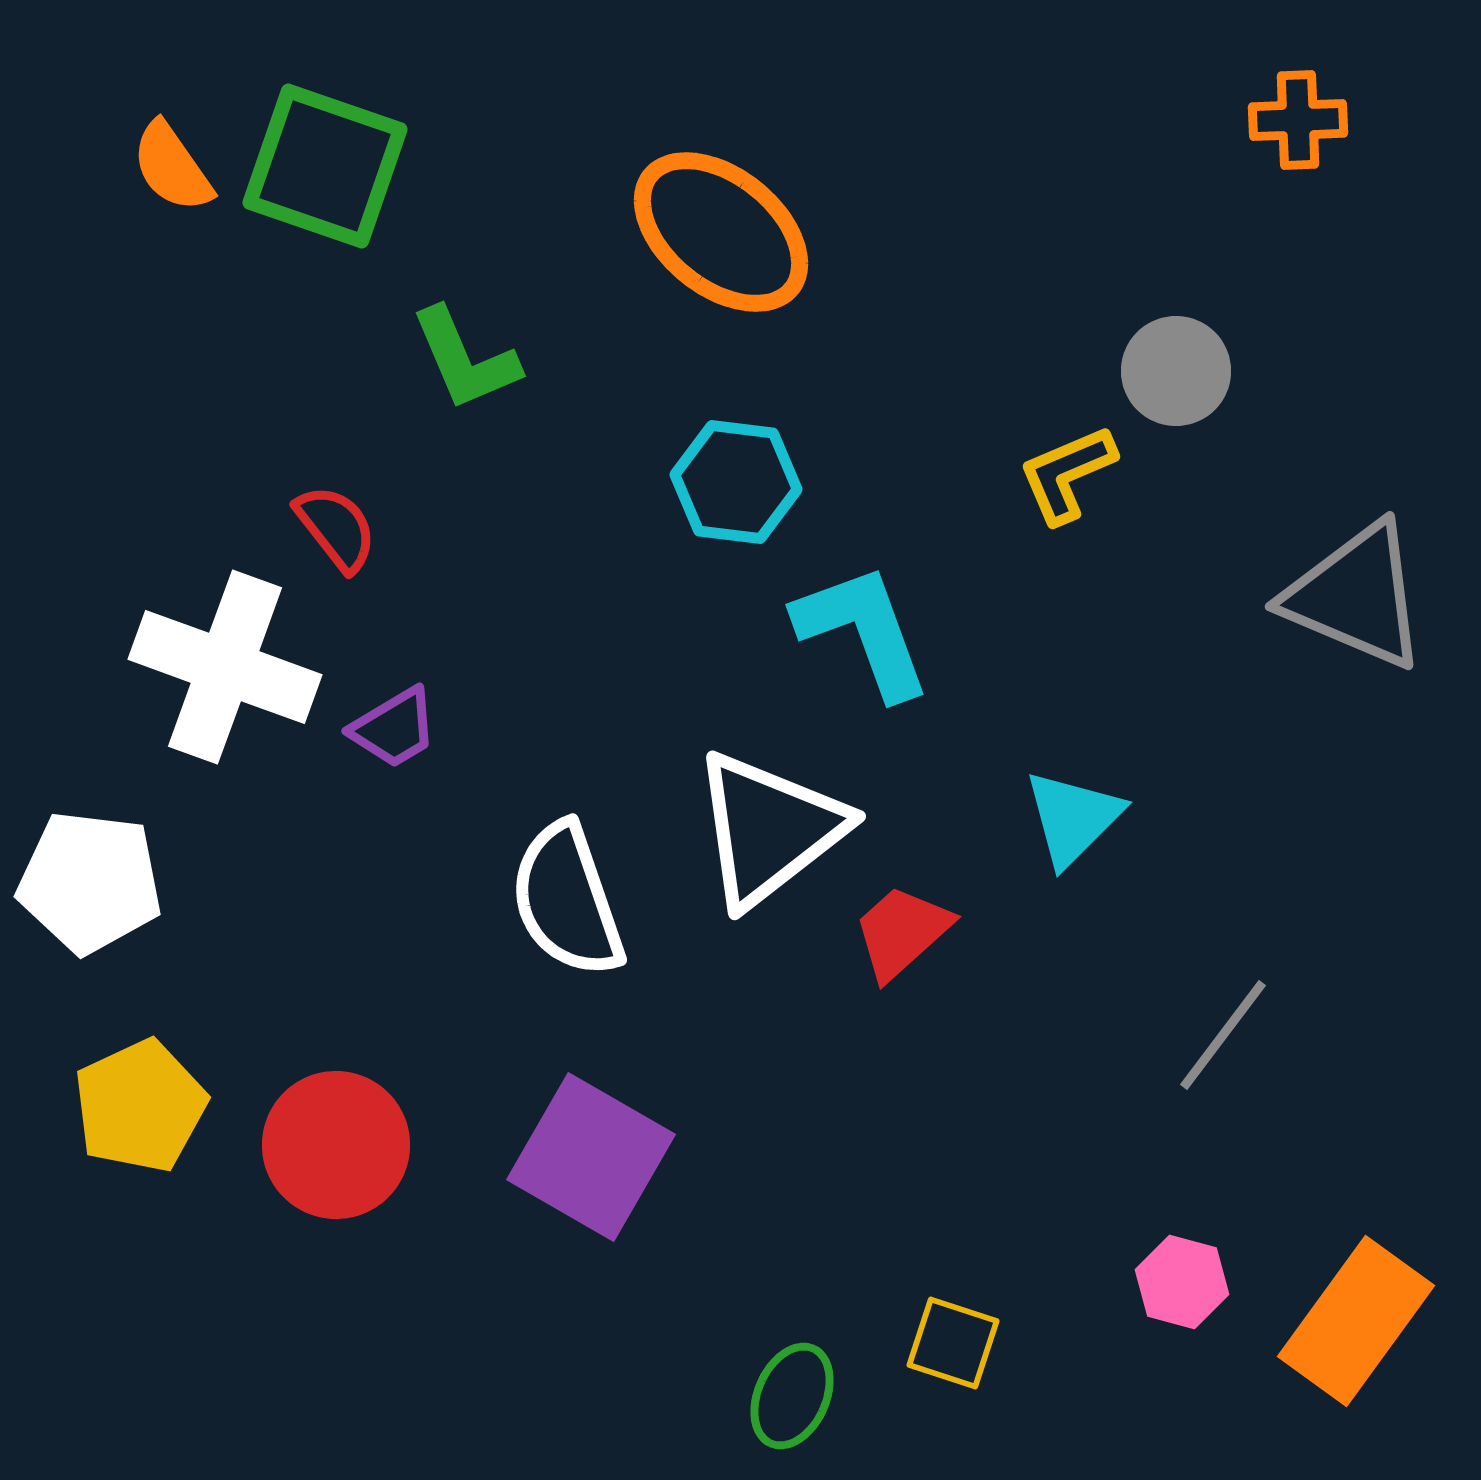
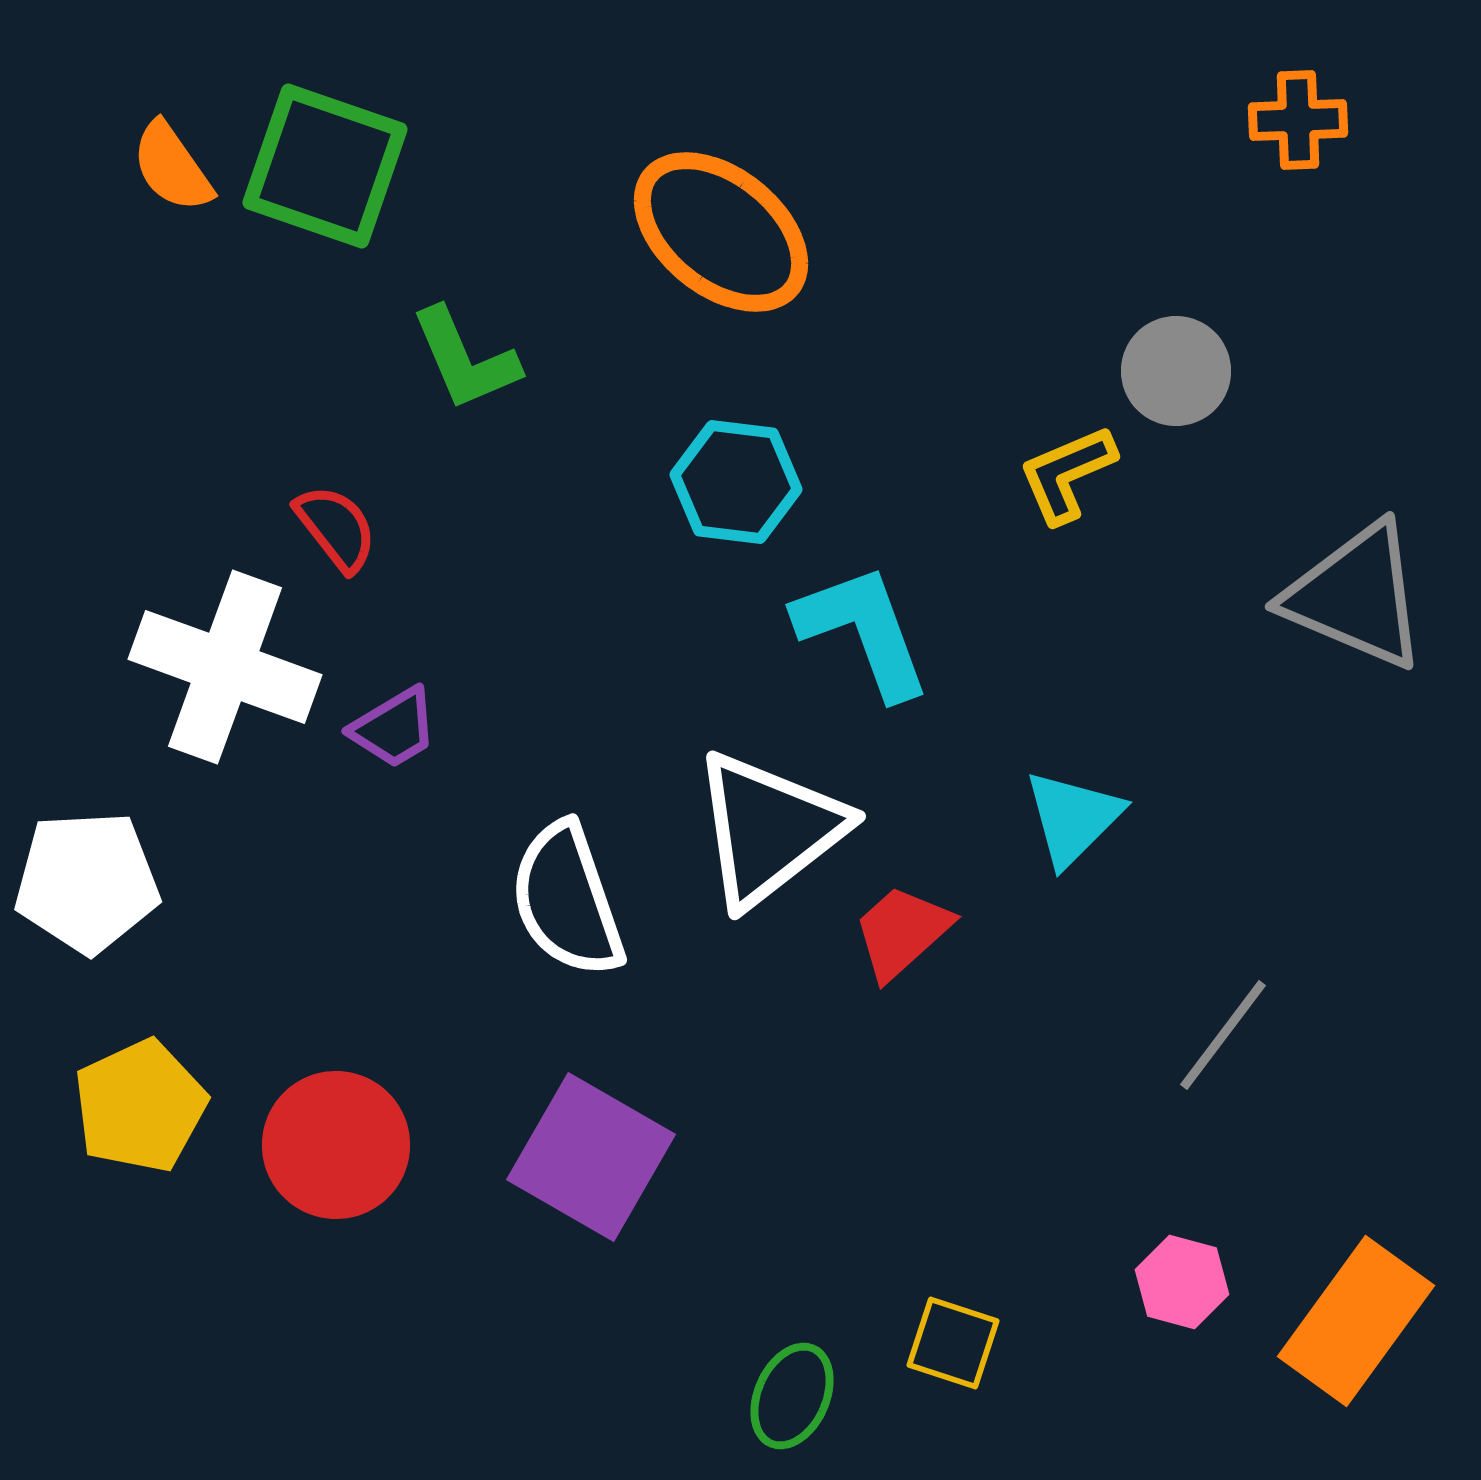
white pentagon: moved 3 px left; rotated 10 degrees counterclockwise
